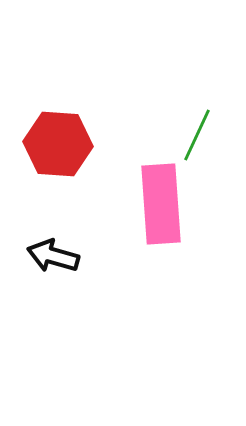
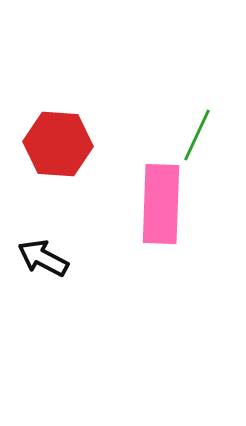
pink rectangle: rotated 6 degrees clockwise
black arrow: moved 10 px left, 2 px down; rotated 12 degrees clockwise
